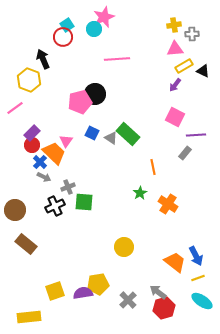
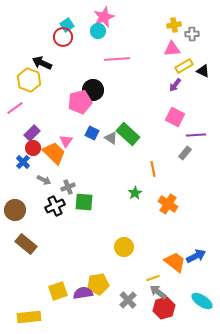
cyan circle at (94, 29): moved 4 px right, 2 px down
pink triangle at (175, 49): moved 3 px left
black arrow at (43, 59): moved 1 px left, 4 px down; rotated 42 degrees counterclockwise
black circle at (95, 94): moved 2 px left, 4 px up
red circle at (32, 145): moved 1 px right, 3 px down
blue cross at (40, 162): moved 17 px left
orange line at (153, 167): moved 2 px down
gray arrow at (44, 177): moved 3 px down
green star at (140, 193): moved 5 px left
blue arrow at (196, 256): rotated 90 degrees counterclockwise
yellow line at (198, 278): moved 45 px left
yellow square at (55, 291): moved 3 px right
